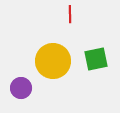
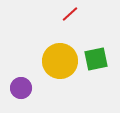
red line: rotated 48 degrees clockwise
yellow circle: moved 7 px right
